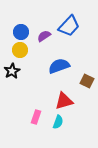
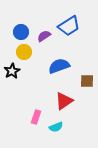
blue trapezoid: rotated 15 degrees clockwise
yellow circle: moved 4 px right, 2 px down
brown square: rotated 24 degrees counterclockwise
red triangle: rotated 18 degrees counterclockwise
cyan semicircle: moved 2 px left, 5 px down; rotated 48 degrees clockwise
